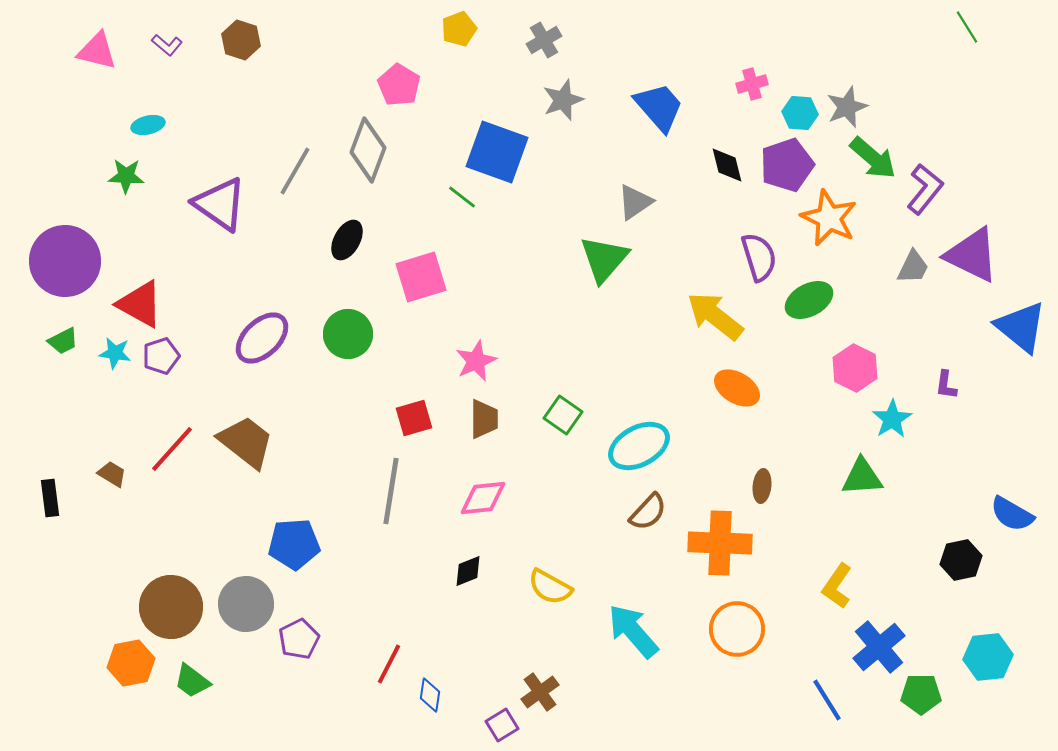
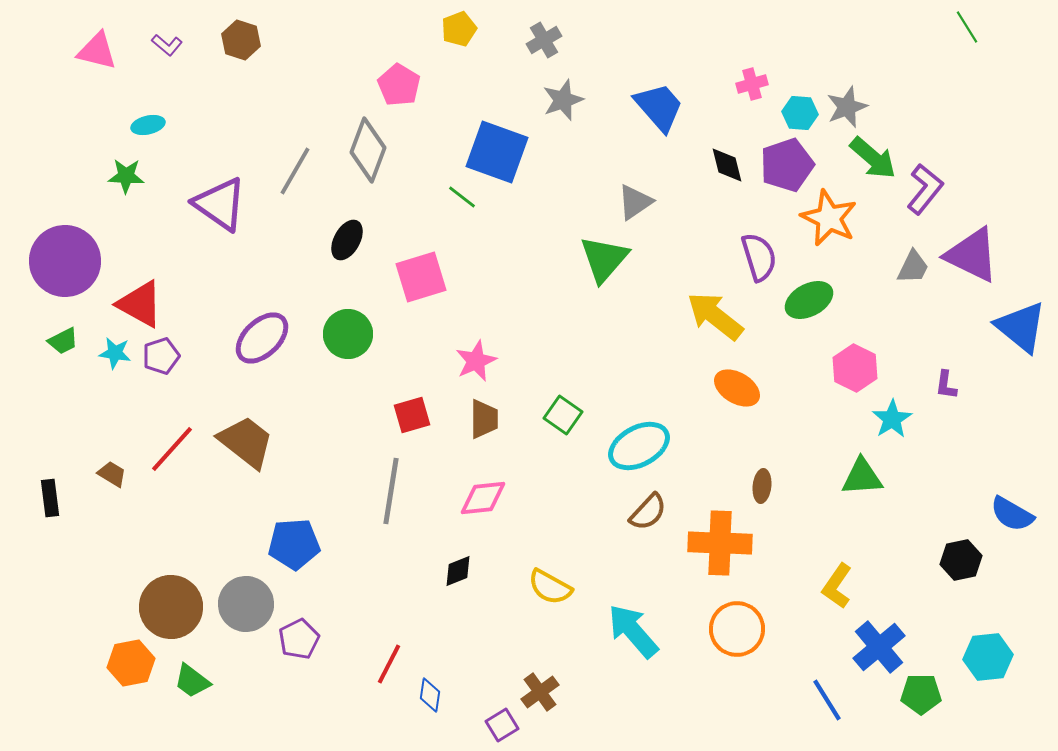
red square at (414, 418): moved 2 px left, 3 px up
black diamond at (468, 571): moved 10 px left
